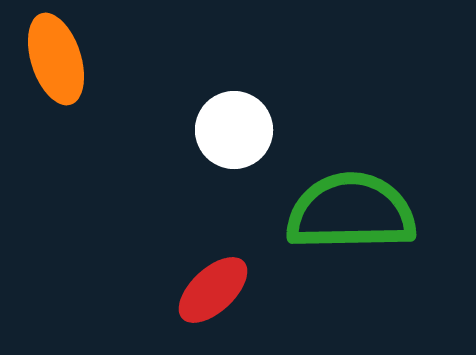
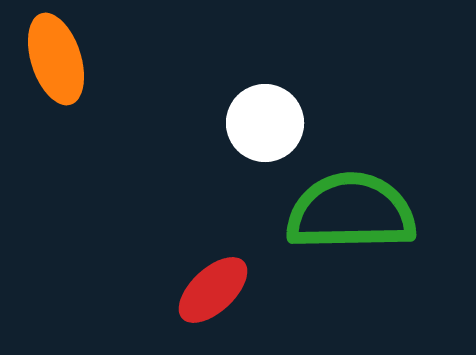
white circle: moved 31 px right, 7 px up
